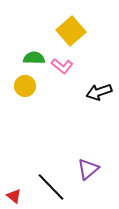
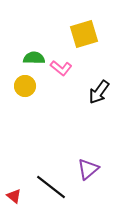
yellow square: moved 13 px right, 3 px down; rotated 24 degrees clockwise
pink L-shape: moved 1 px left, 2 px down
black arrow: rotated 35 degrees counterclockwise
black line: rotated 8 degrees counterclockwise
